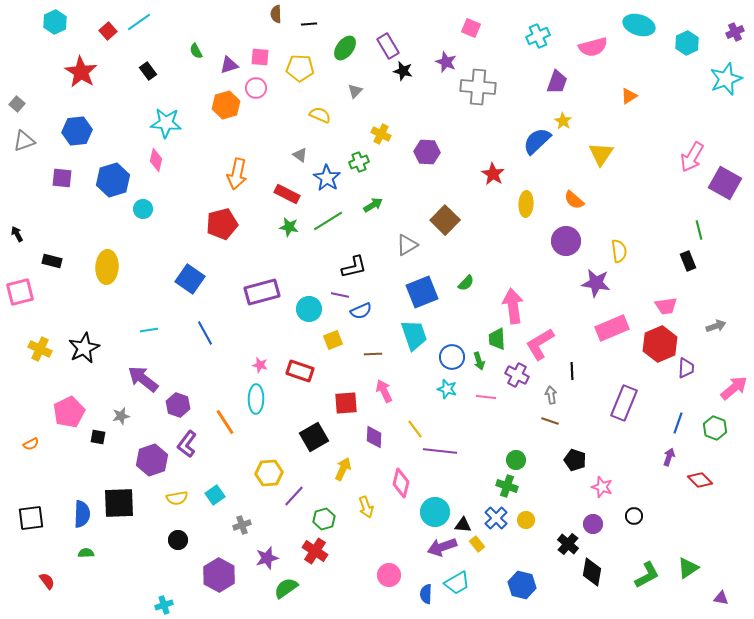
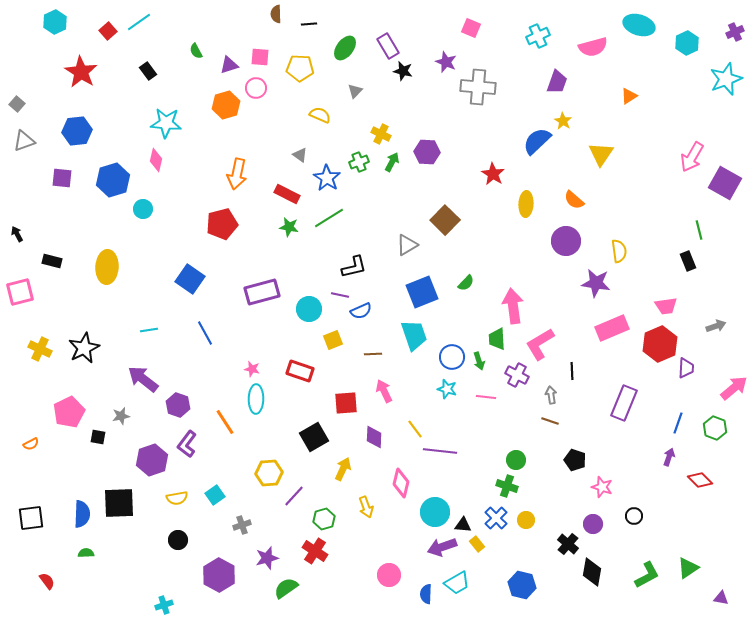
green arrow at (373, 205): moved 19 px right, 43 px up; rotated 30 degrees counterclockwise
green line at (328, 221): moved 1 px right, 3 px up
pink star at (260, 365): moved 8 px left, 4 px down
